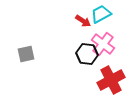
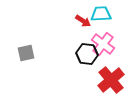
cyan trapezoid: rotated 25 degrees clockwise
gray square: moved 1 px up
red cross: rotated 12 degrees counterclockwise
